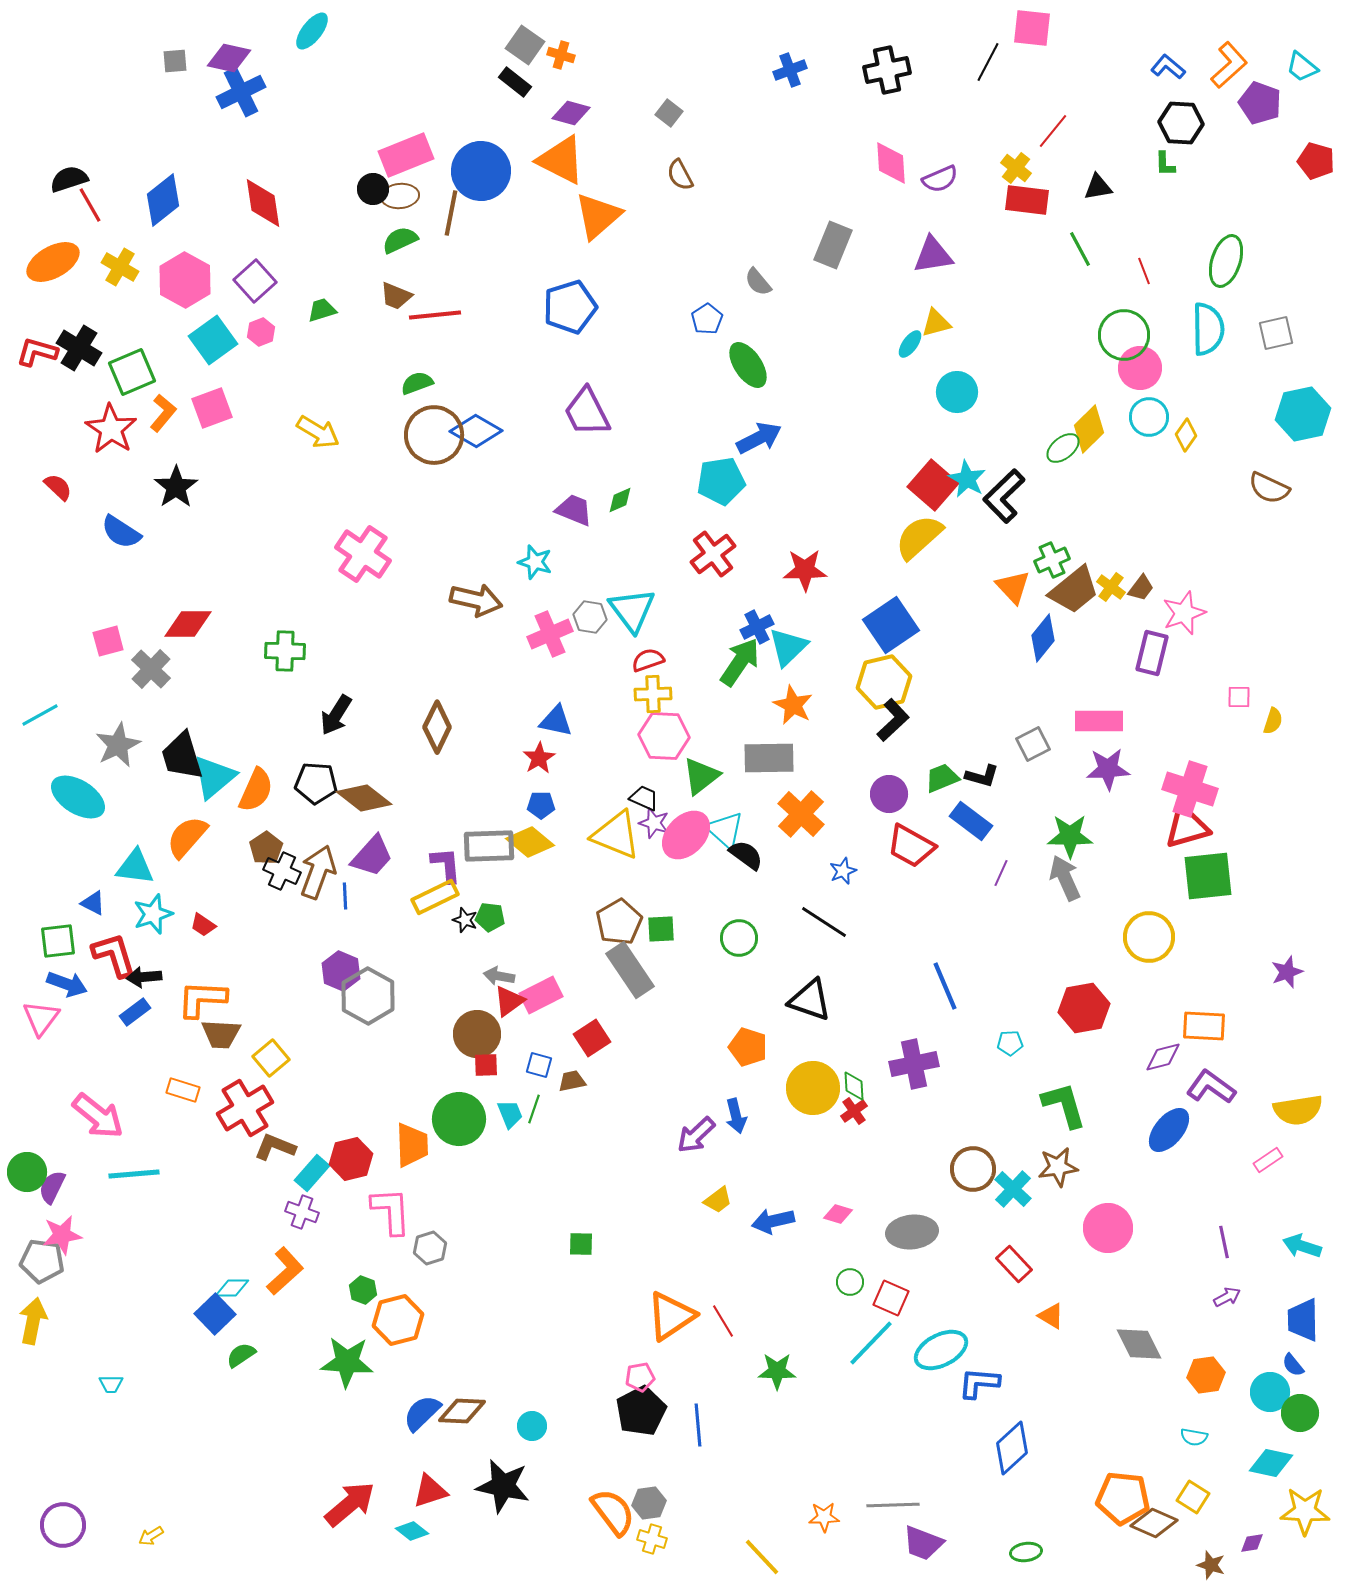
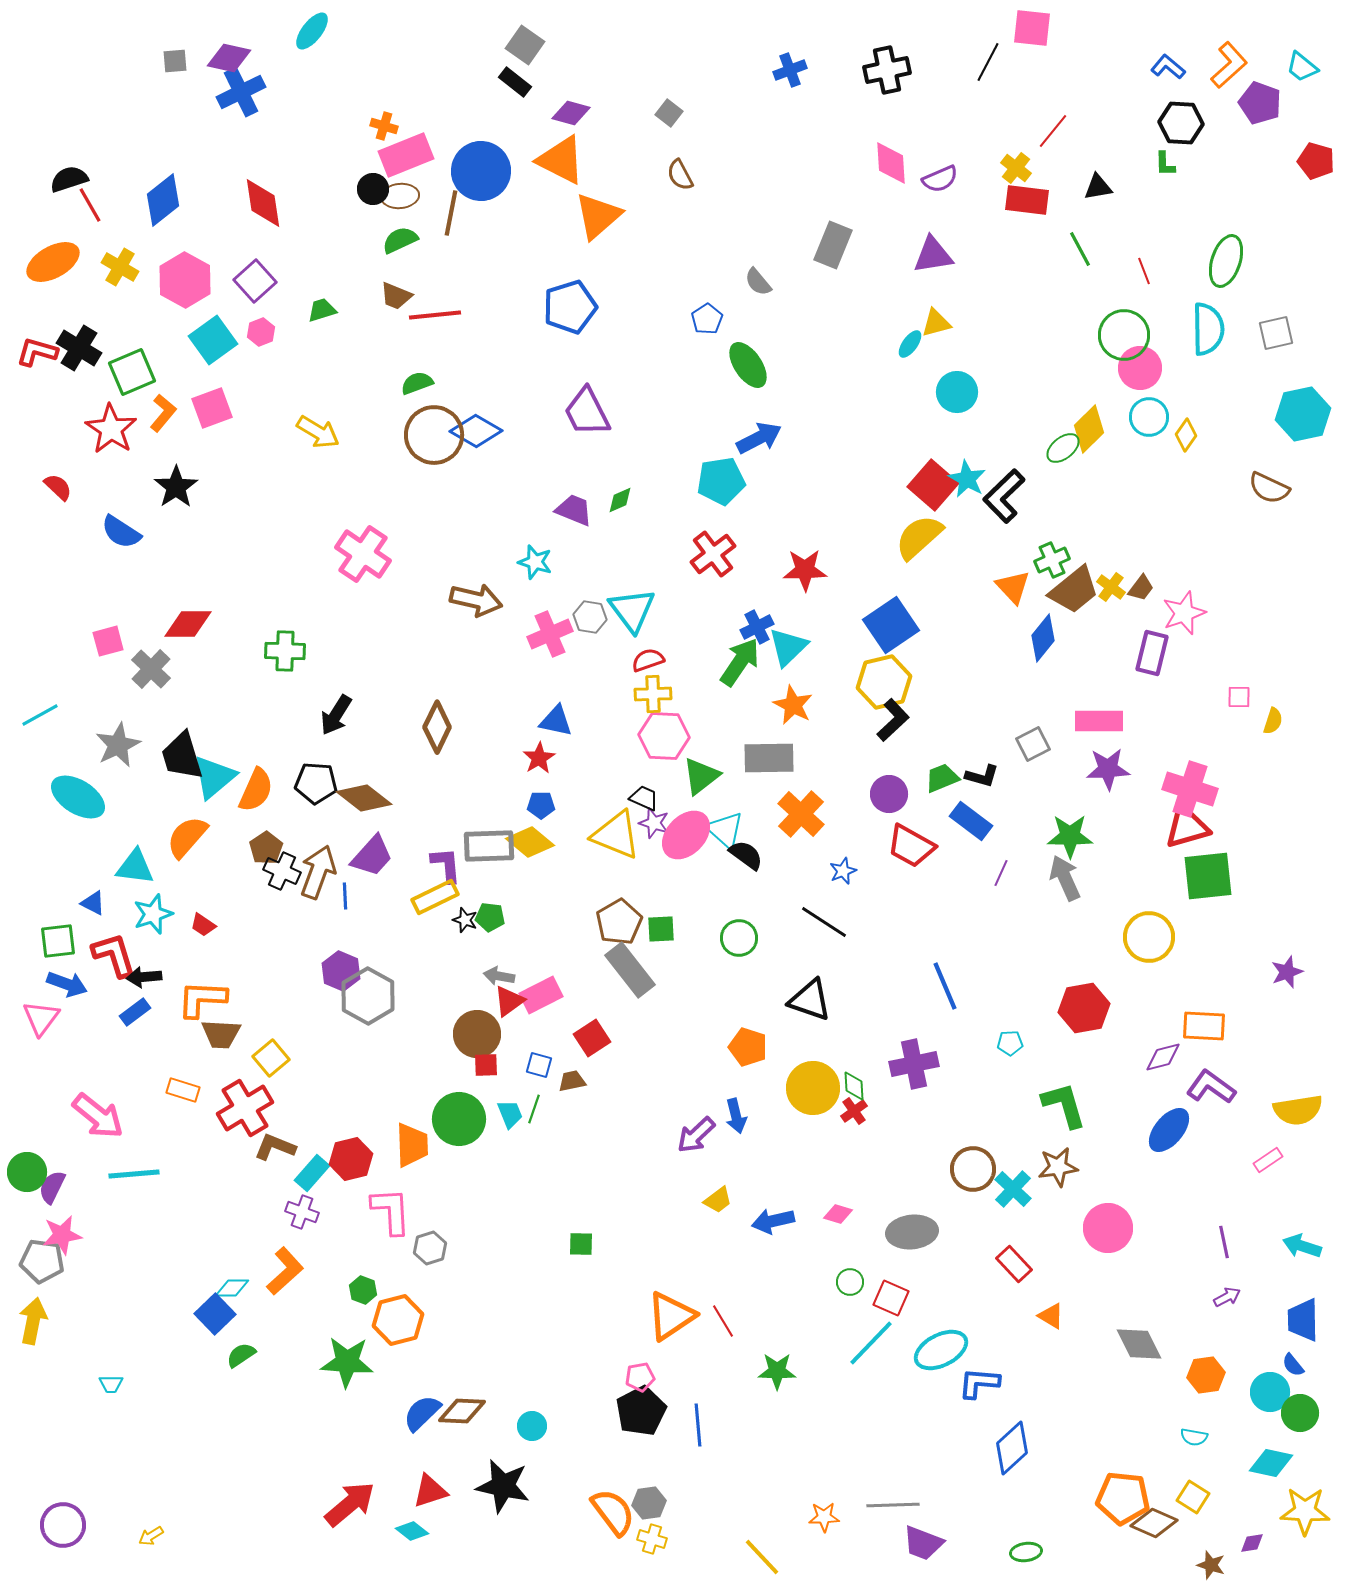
orange cross at (561, 55): moved 177 px left, 71 px down
gray rectangle at (630, 970): rotated 4 degrees counterclockwise
